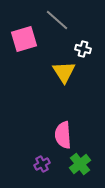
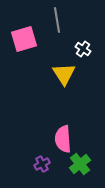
gray line: rotated 40 degrees clockwise
white cross: rotated 21 degrees clockwise
yellow triangle: moved 2 px down
pink semicircle: moved 4 px down
